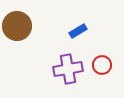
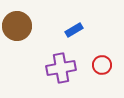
blue rectangle: moved 4 px left, 1 px up
purple cross: moved 7 px left, 1 px up
